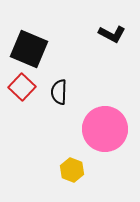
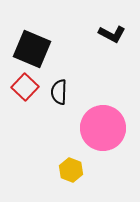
black square: moved 3 px right
red square: moved 3 px right
pink circle: moved 2 px left, 1 px up
yellow hexagon: moved 1 px left
